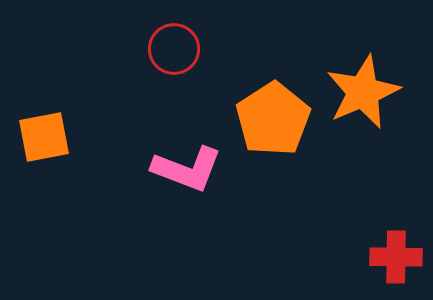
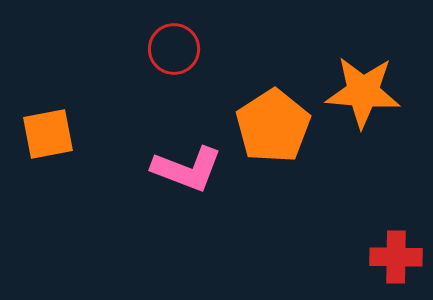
orange star: rotated 28 degrees clockwise
orange pentagon: moved 7 px down
orange square: moved 4 px right, 3 px up
